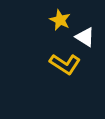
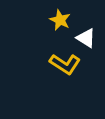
white triangle: moved 1 px right, 1 px down
